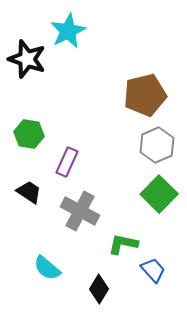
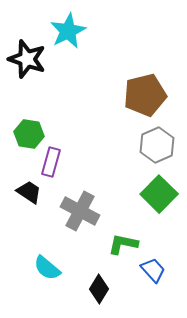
purple rectangle: moved 16 px left; rotated 8 degrees counterclockwise
